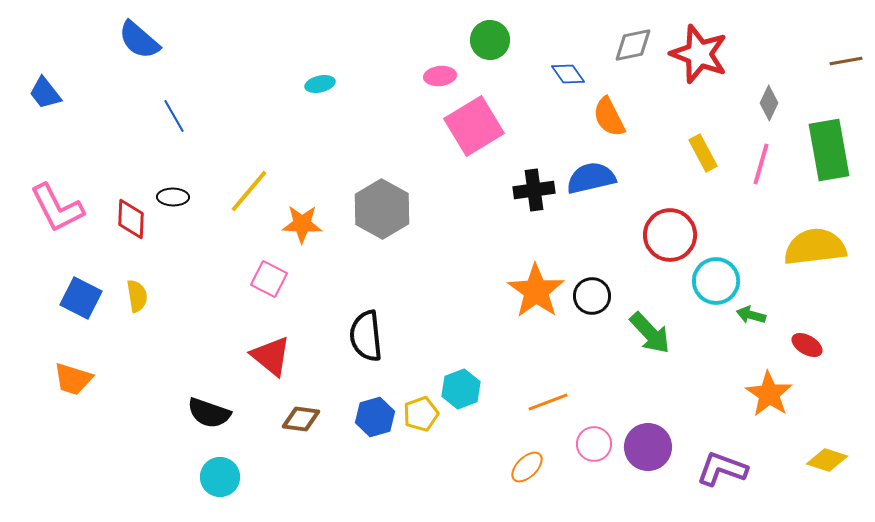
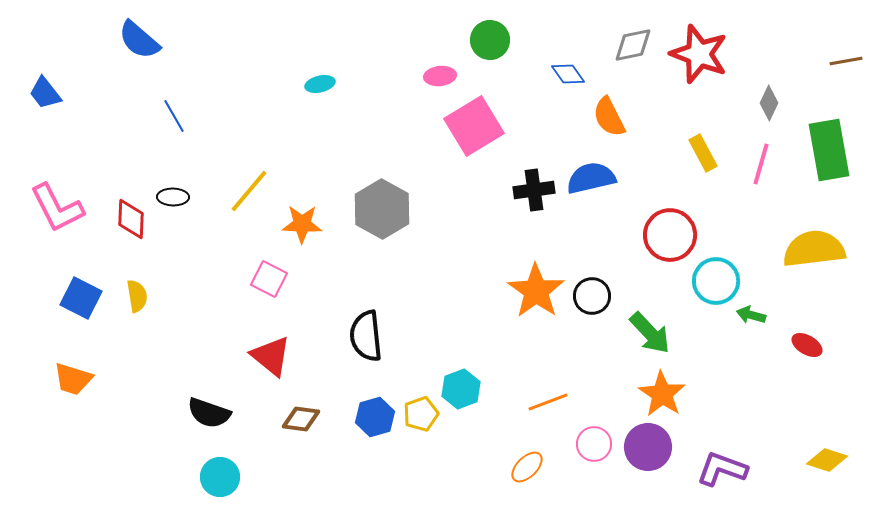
yellow semicircle at (815, 247): moved 1 px left, 2 px down
orange star at (769, 394): moved 107 px left
